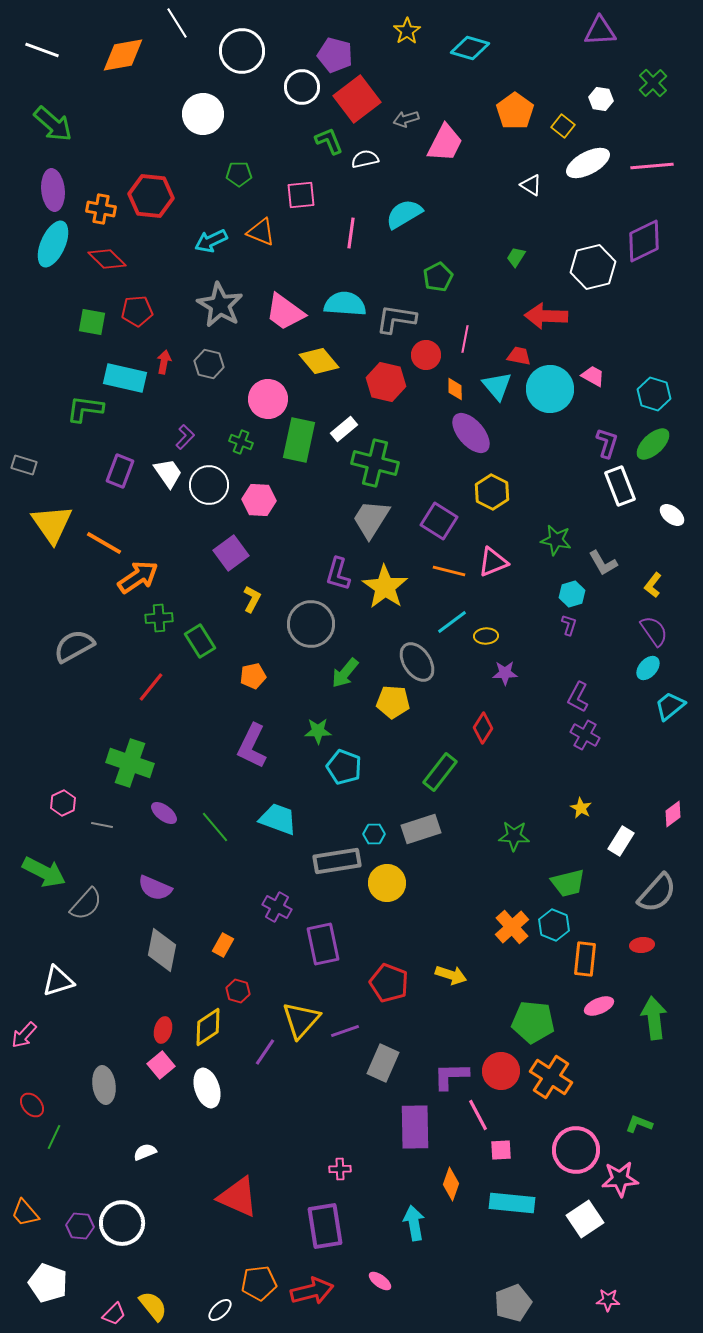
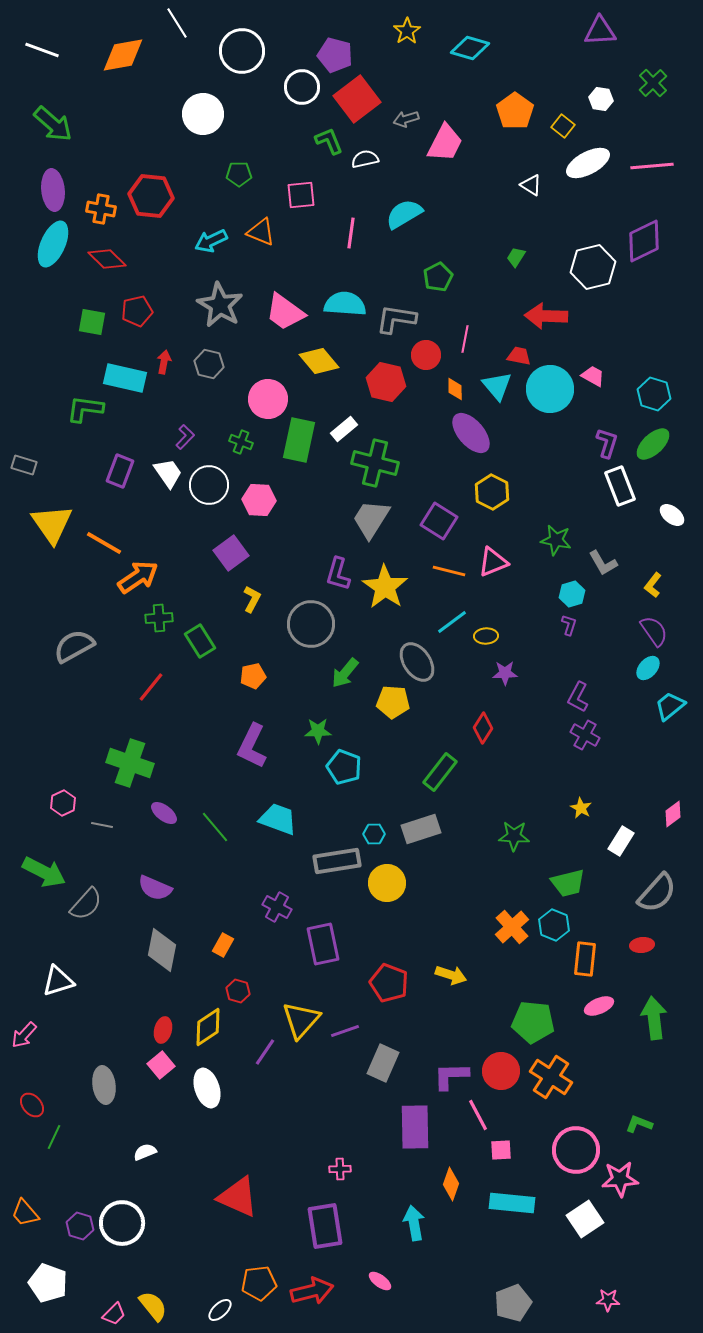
red pentagon at (137, 311): rotated 8 degrees counterclockwise
purple hexagon at (80, 1226): rotated 12 degrees clockwise
